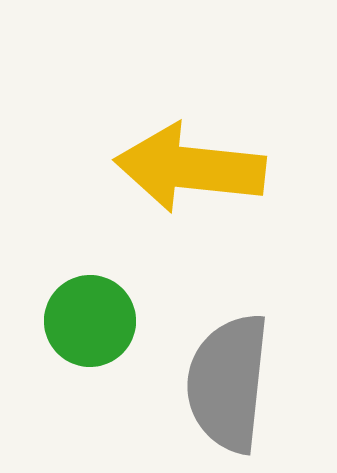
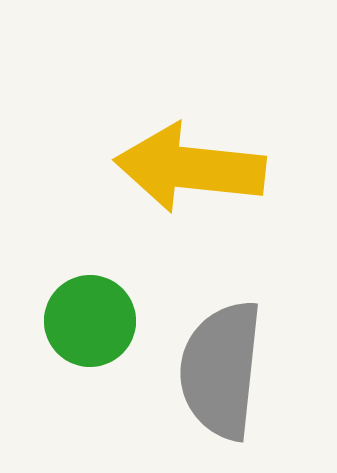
gray semicircle: moved 7 px left, 13 px up
